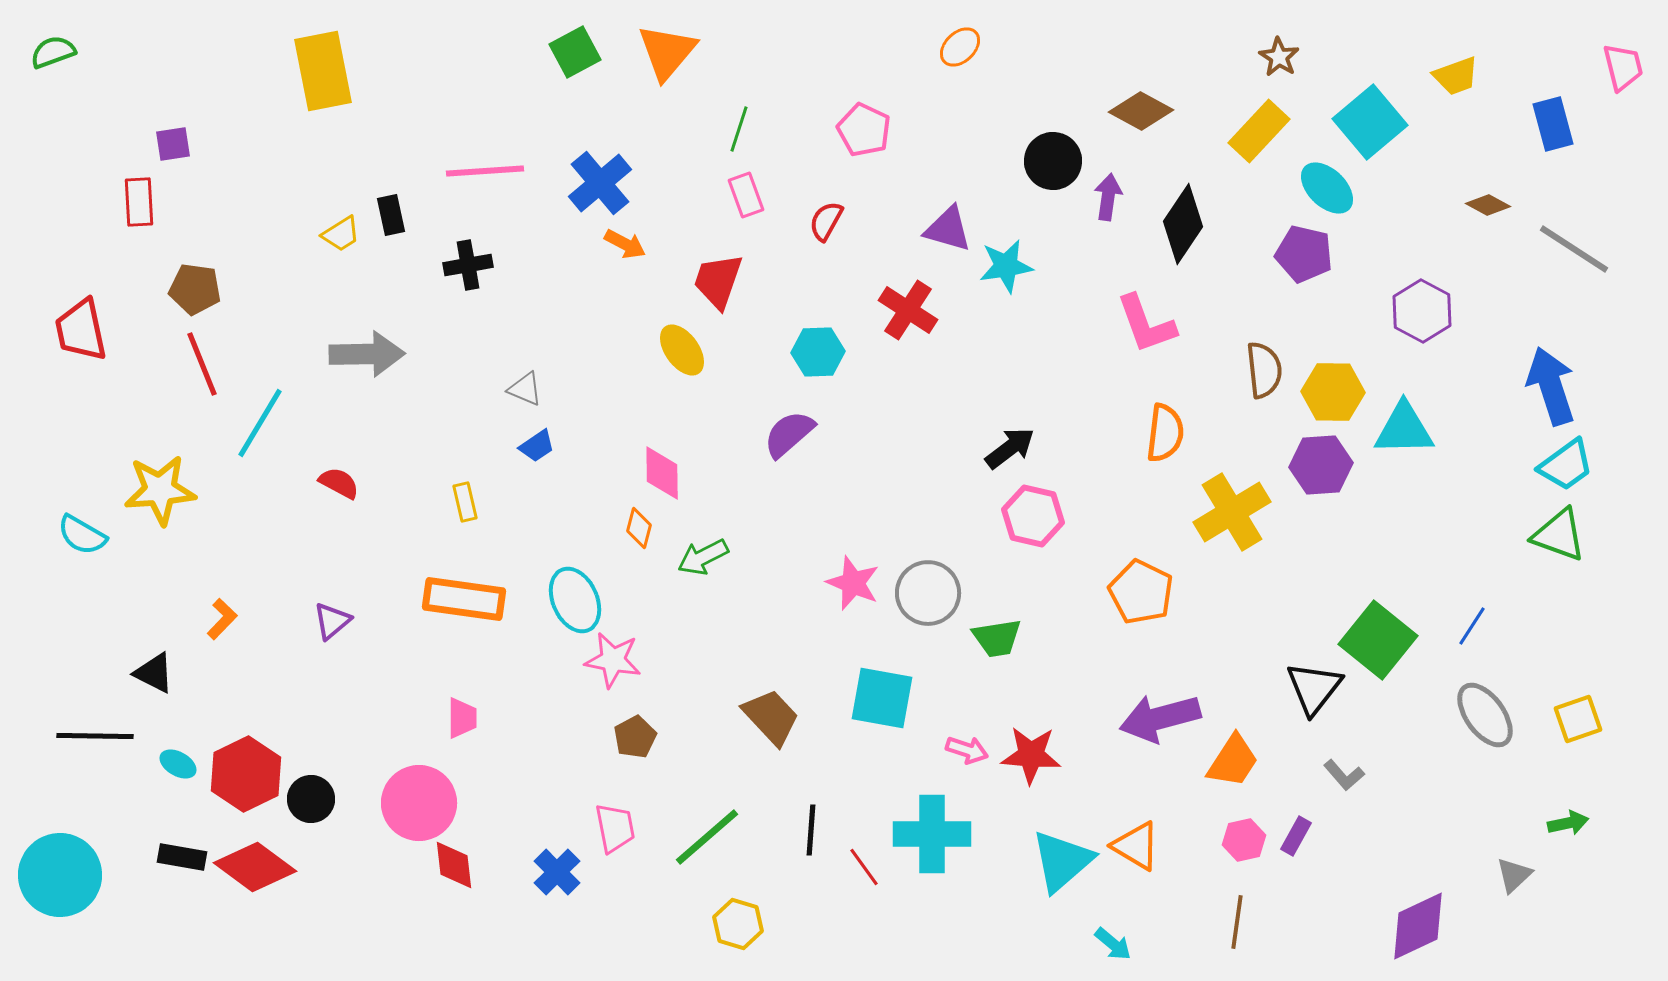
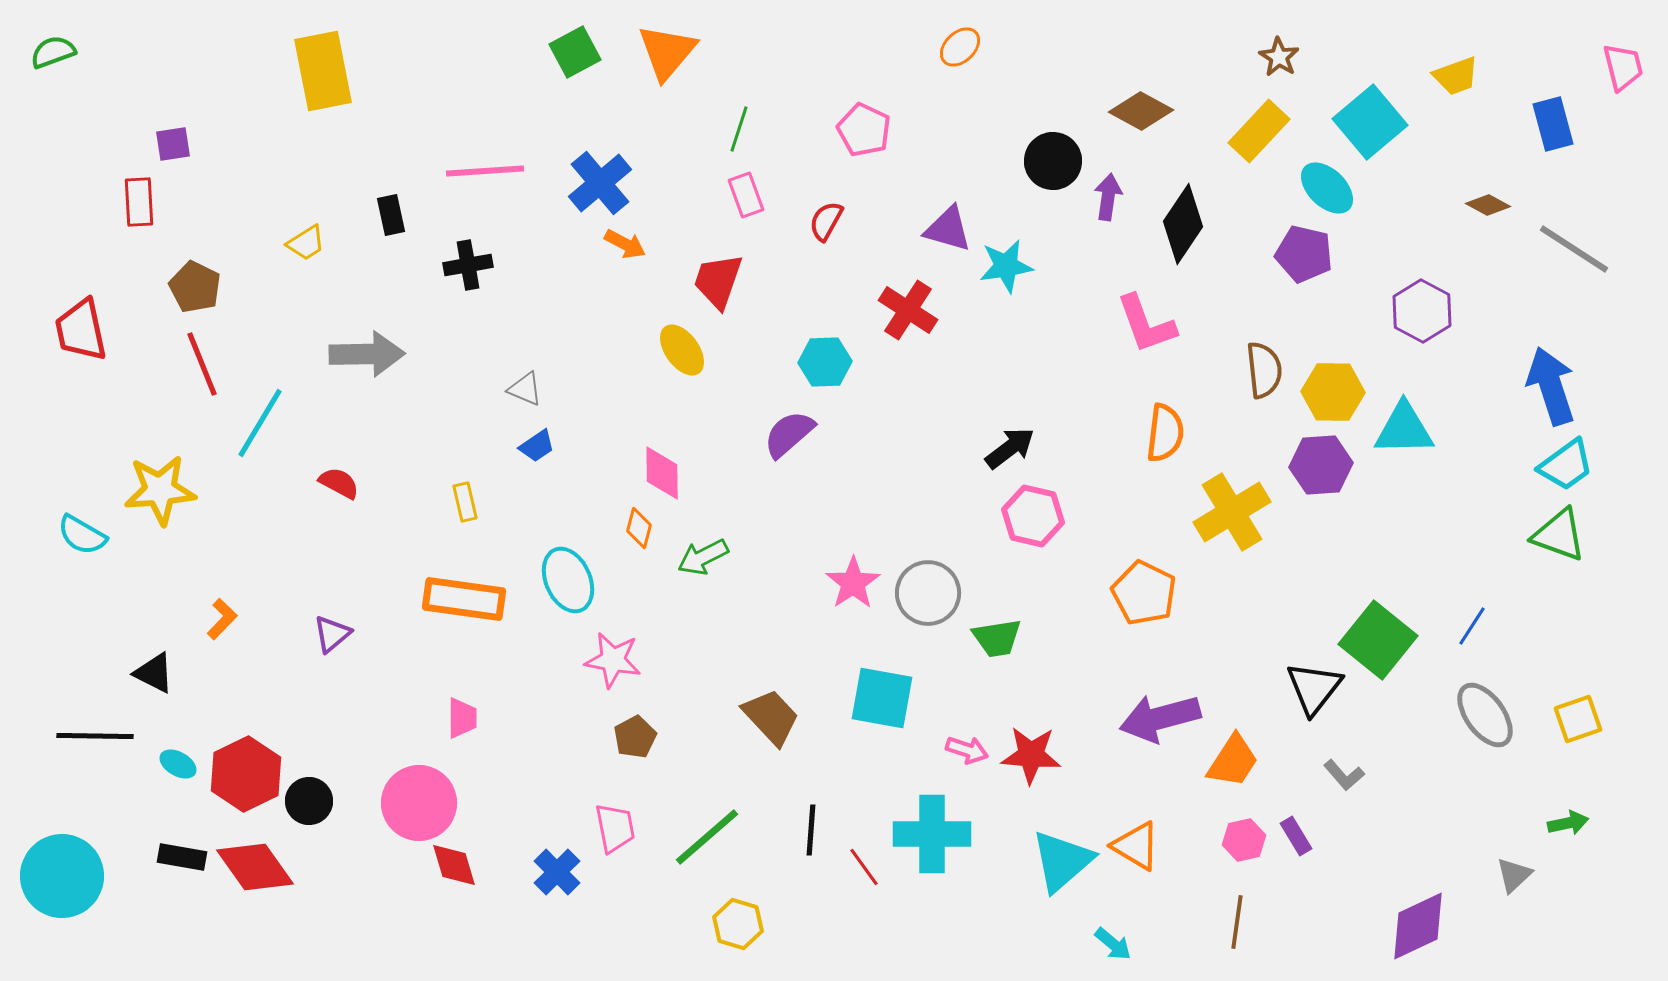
yellow trapezoid at (341, 234): moved 35 px left, 9 px down
brown pentagon at (195, 289): moved 2 px up; rotated 18 degrees clockwise
cyan hexagon at (818, 352): moved 7 px right, 10 px down
pink star at (853, 583): rotated 16 degrees clockwise
orange pentagon at (1141, 592): moved 3 px right, 1 px down
cyan ellipse at (575, 600): moved 7 px left, 20 px up
purple triangle at (332, 621): moved 13 px down
black circle at (311, 799): moved 2 px left, 2 px down
purple rectangle at (1296, 836): rotated 60 degrees counterclockwise
red diamond at (454, 865): rotated 10 degrees counterclockwise
red diamond at (255, 867): rotated 18 degrees clockwise
cyan circle at (60, 875): moved 2 px right, 1 px down
